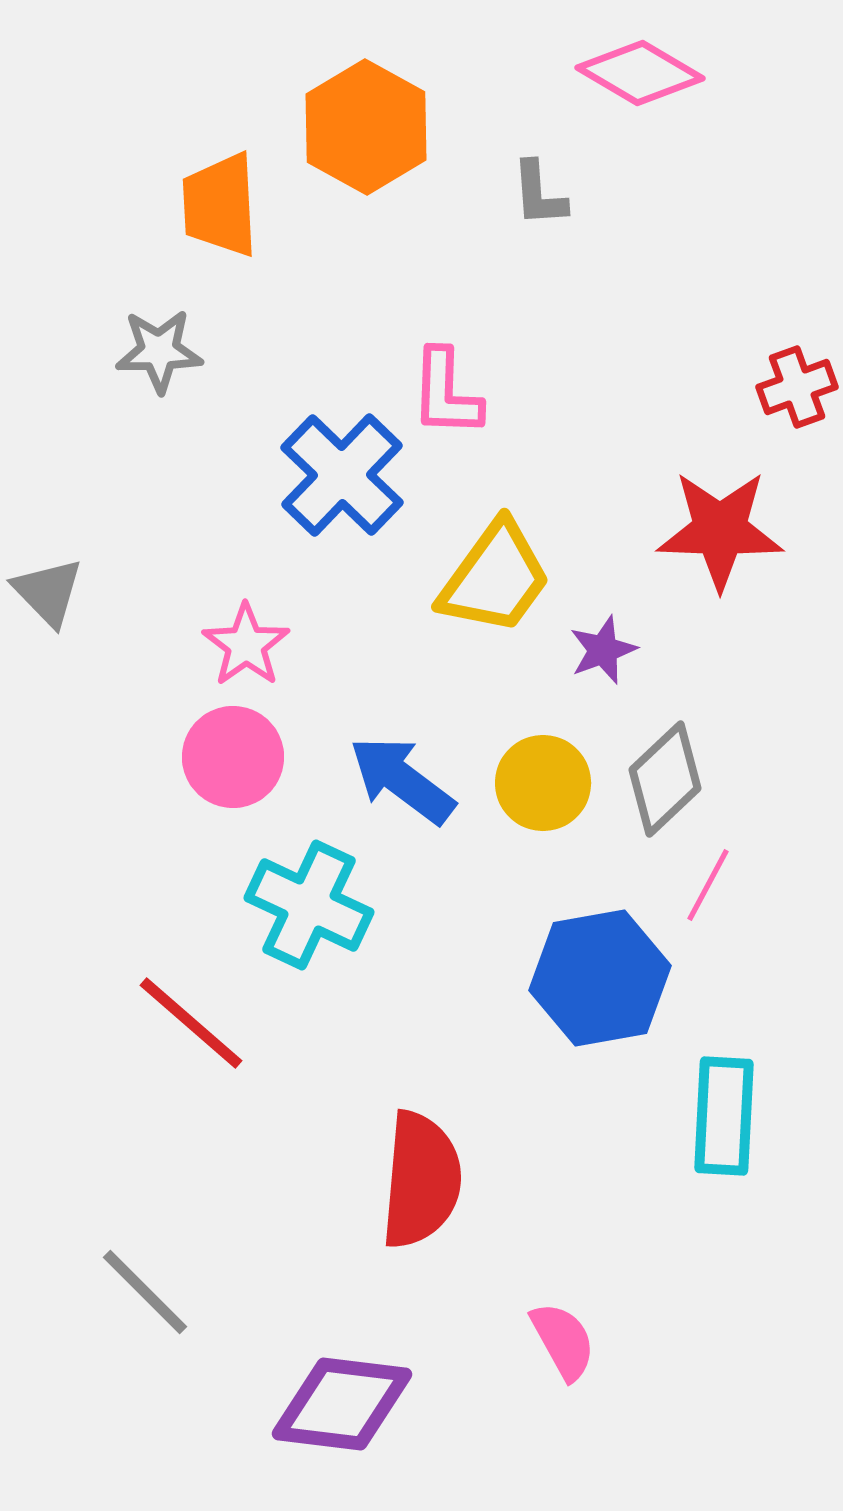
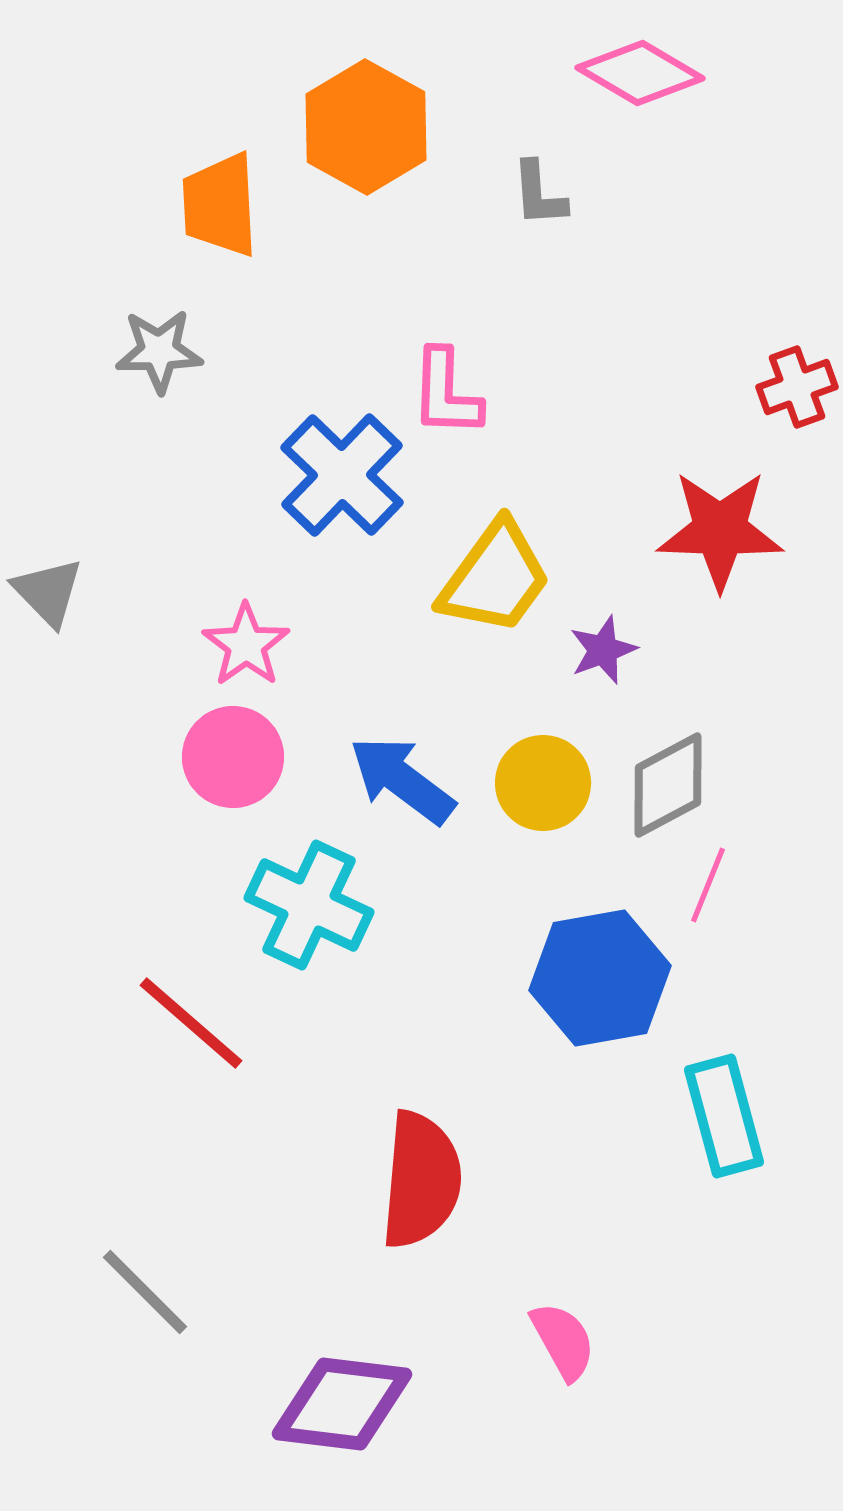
gray diamond: moved 3 px right, 6 px down; rotated 15 degrees clockwise
pink line: rotated 6 degrees counterclockwise
cyan rectangle: rotated 18 degrees counterclockwise
